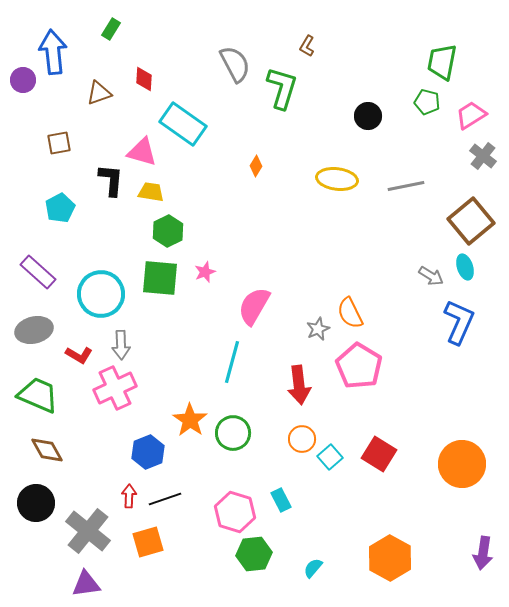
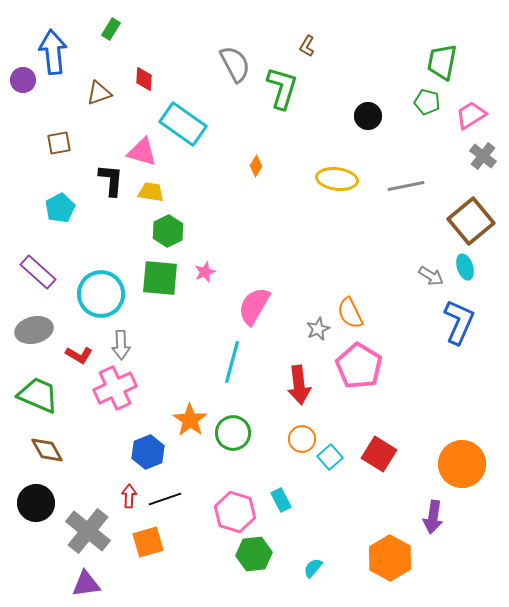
purple arrow at (483, 553): moved 50 px left, 36 px up
